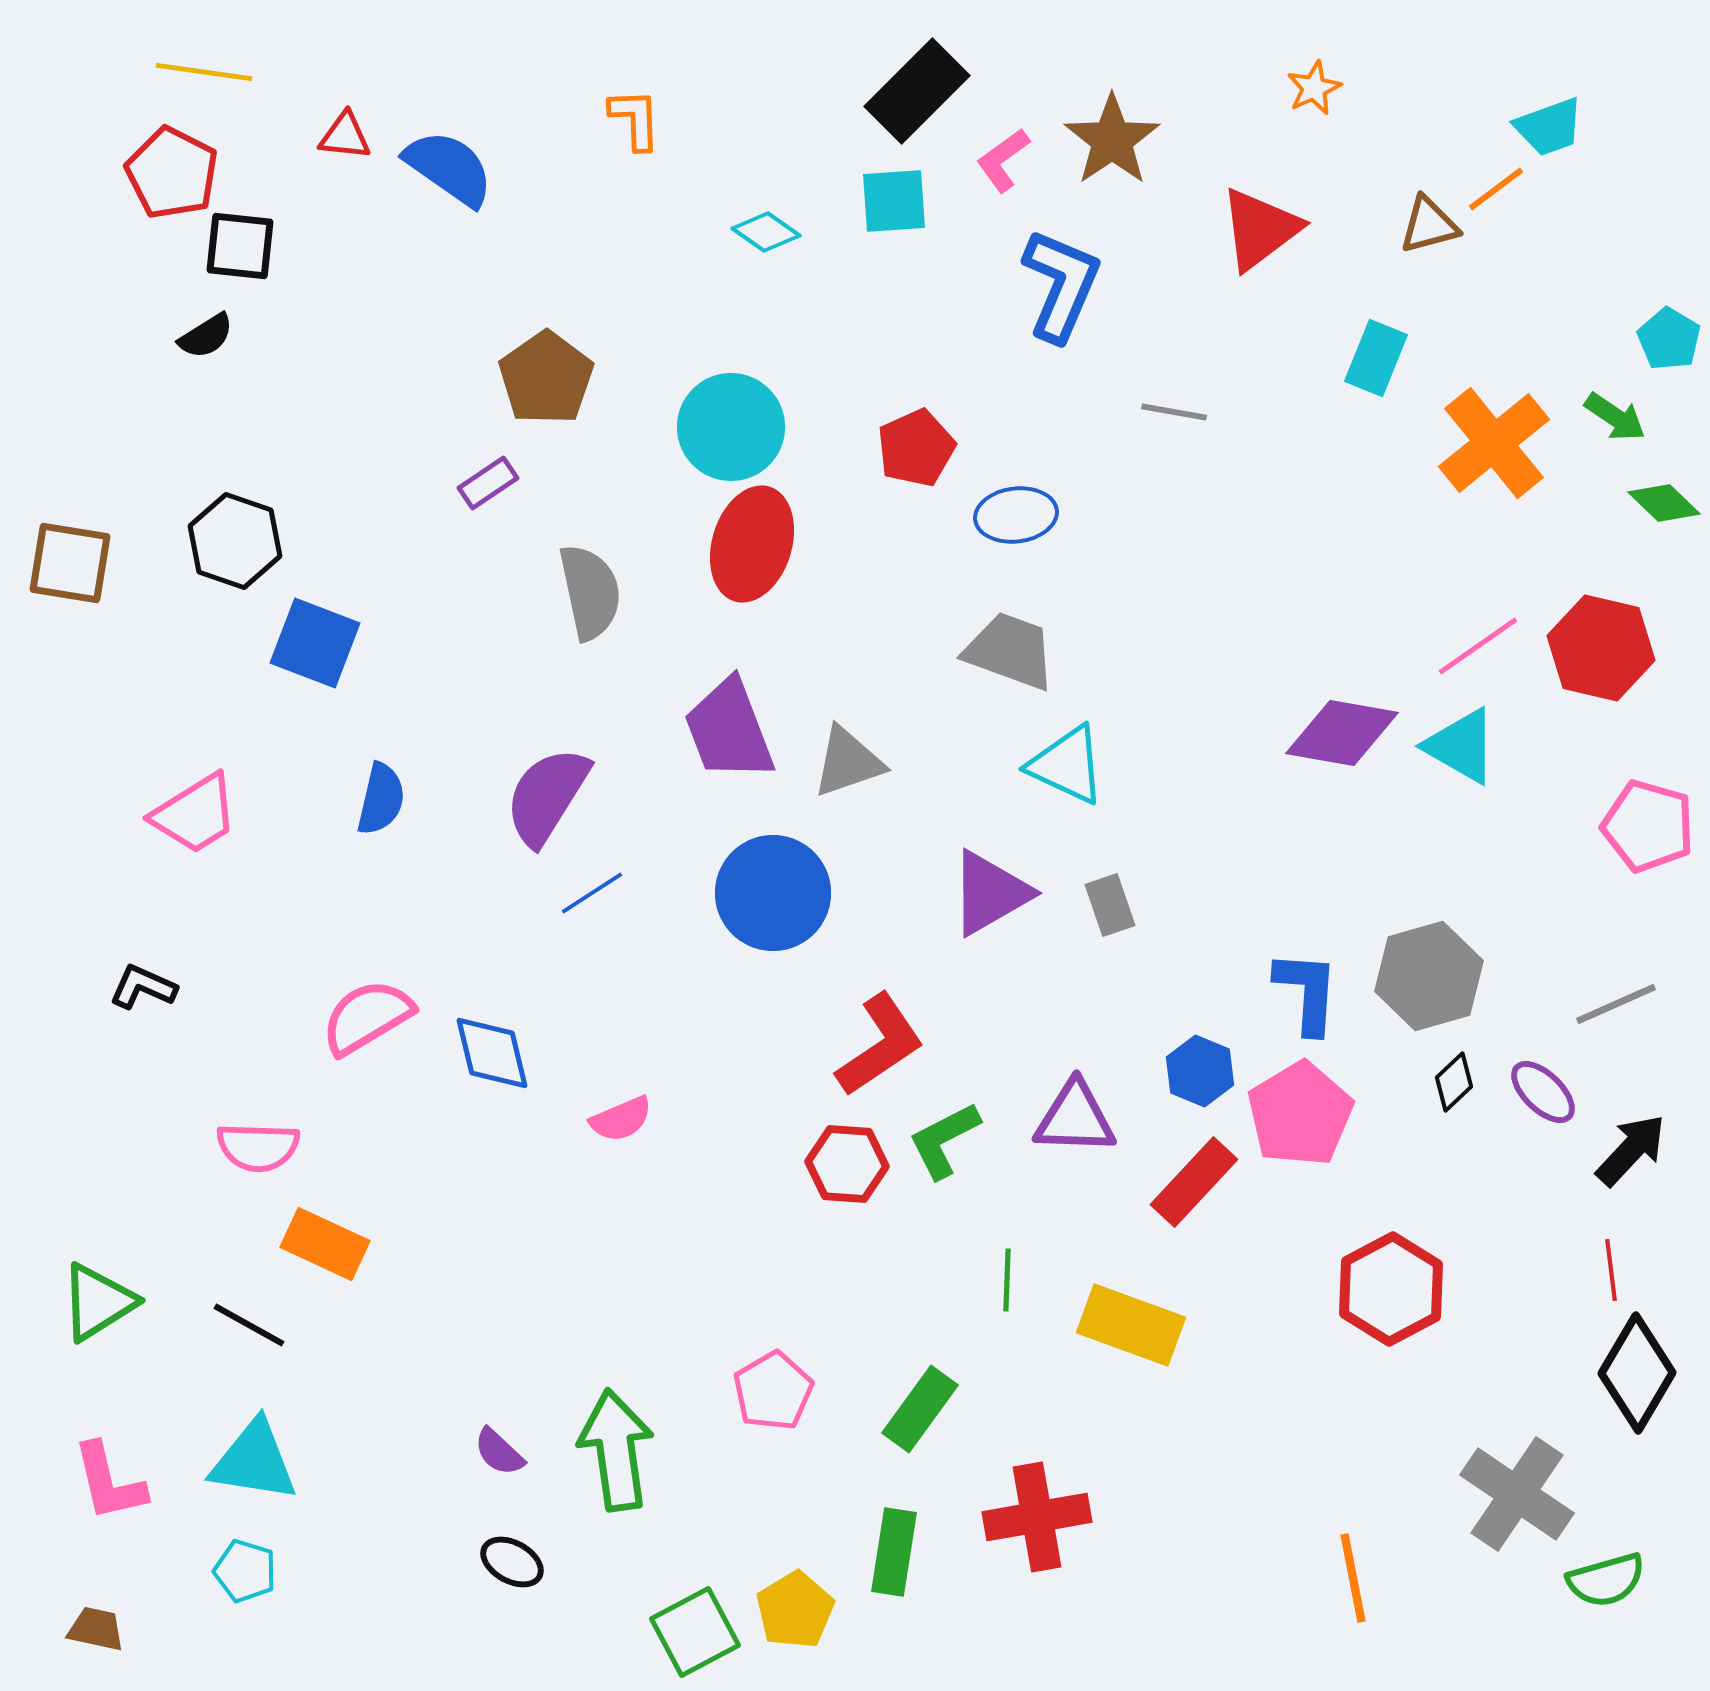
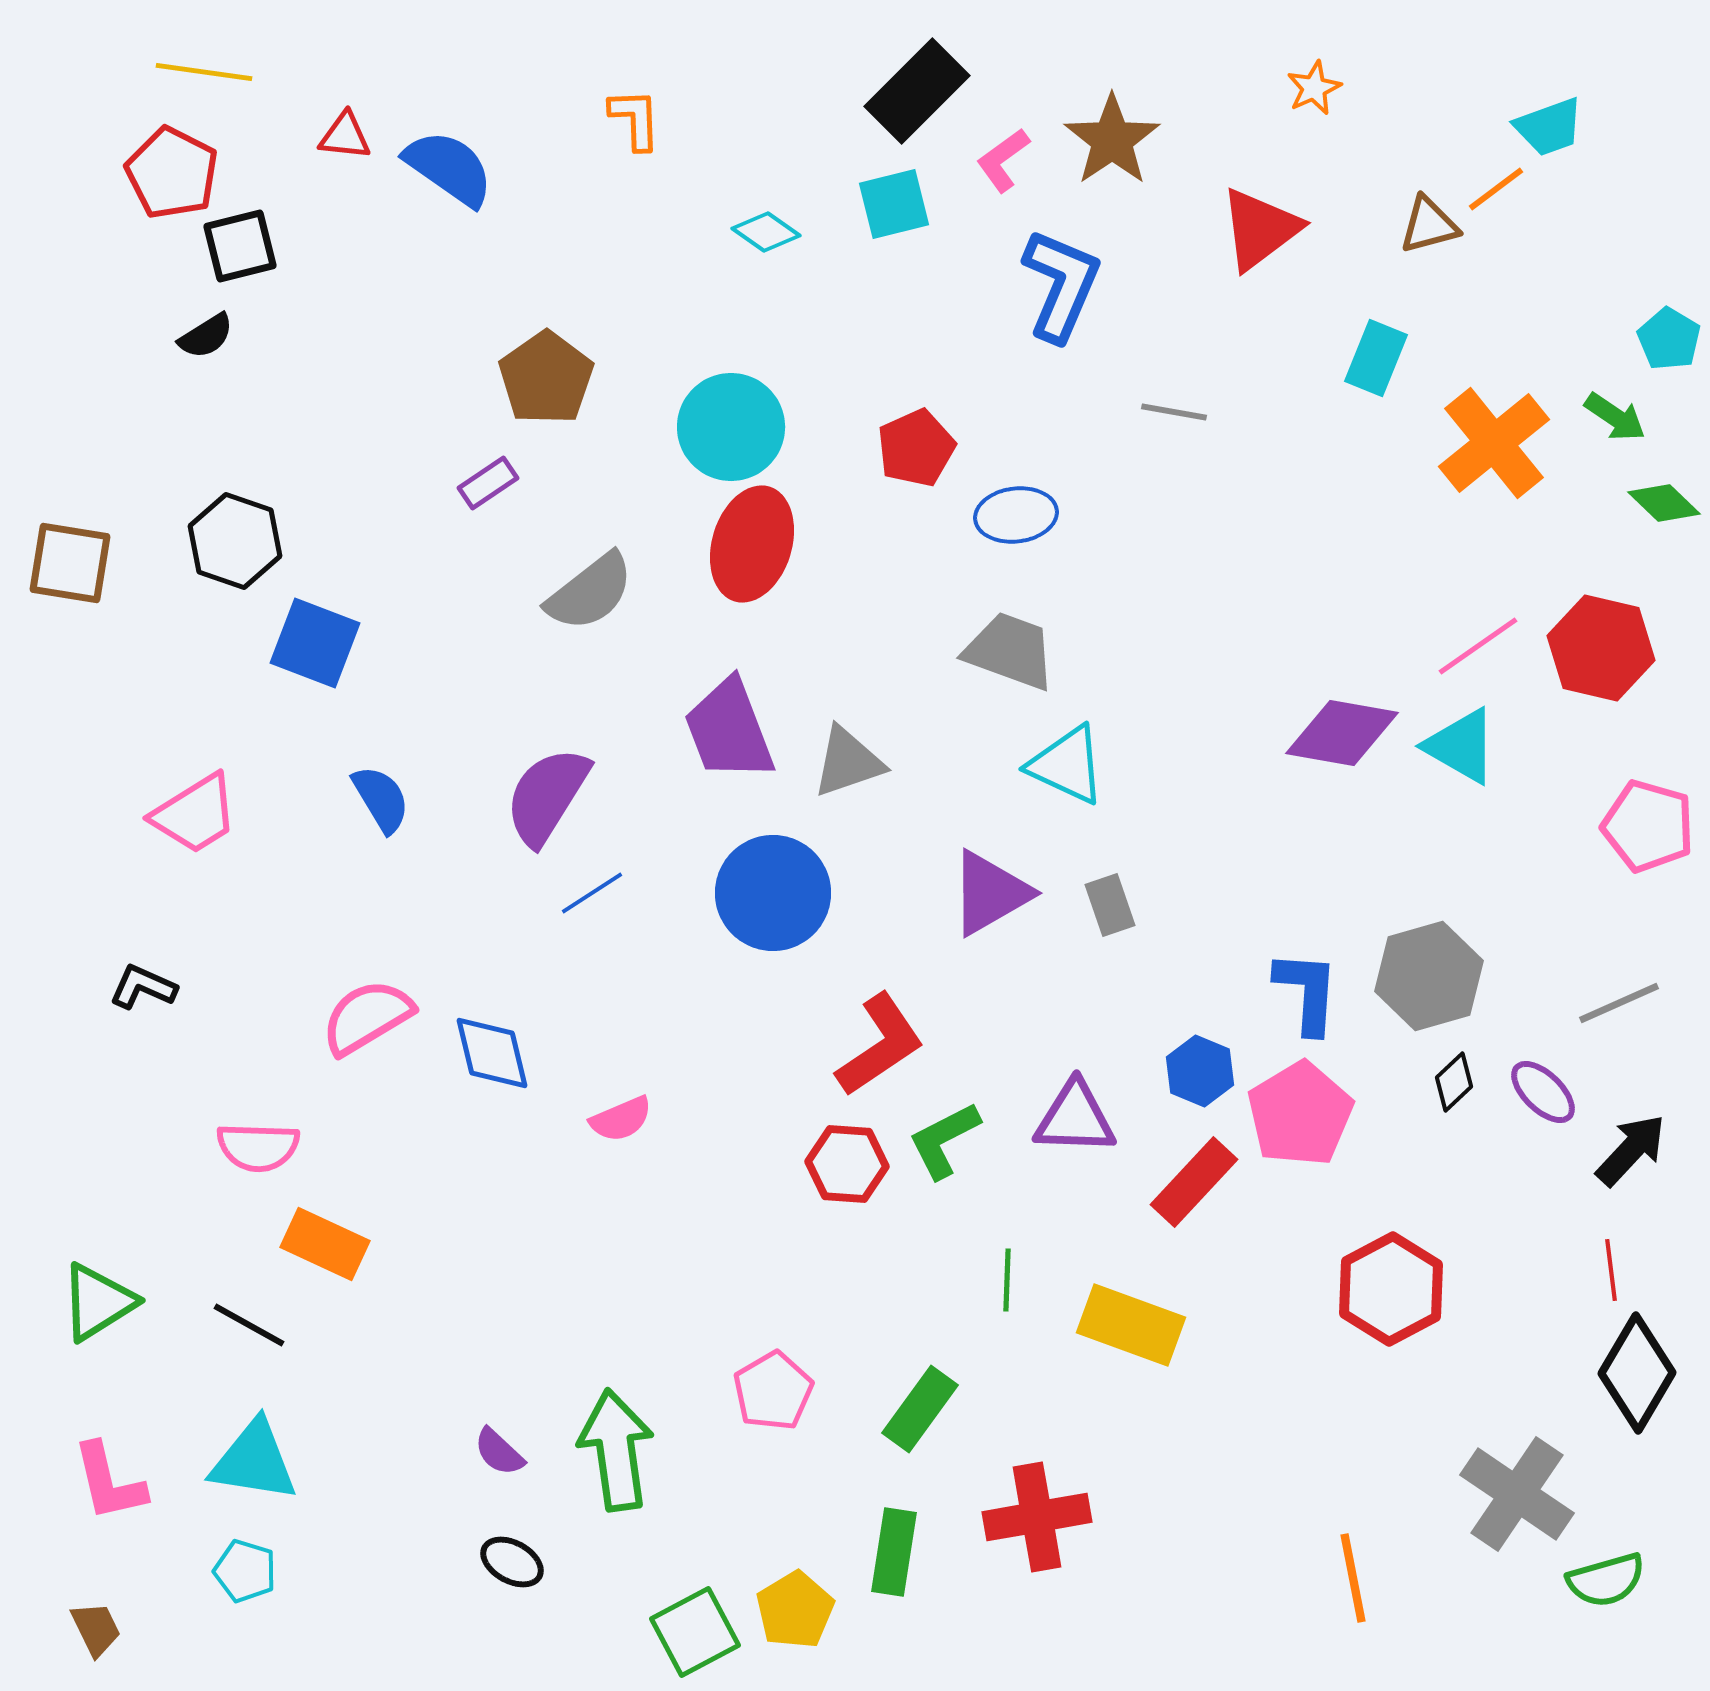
cyan square at (894, 201): moved 3 px down; rotated 10 degrees counterclockwise
black square at (240, 246): rotated 20 degrees counterclockwise
gray semicircle at (590, 592): rotated 64 degrees clockwise
blue semicircle at (381, 799): rotated 44 degrees counterclockwise
gray line at (1616, 1004): moved 3 px right, 1 px up
brown trapezoid at (96, 1629): rotated 52 degrees clockwise
